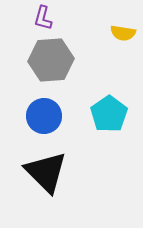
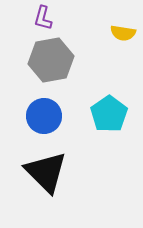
gray hexagon: rotated 6 degrees counterclockwise
